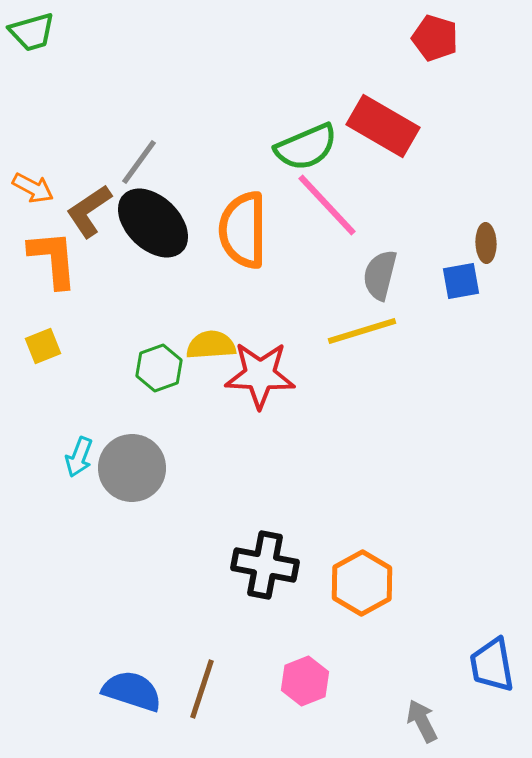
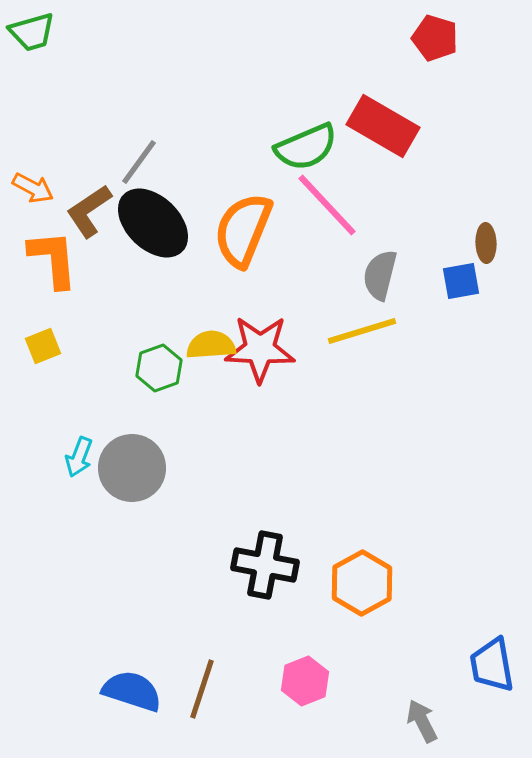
orange semicircle: rotated 22 degrees clockwise
red star: moved 26 px up
